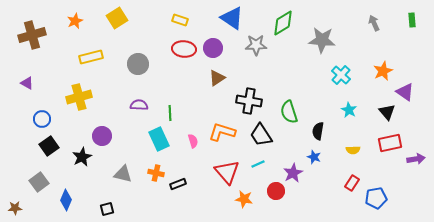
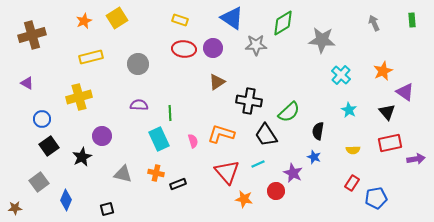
orange star at (75, 21): moved 9 px right
brown triangle at (217, 78): moved 4 px down
green semicircle at (289, 112): rotated 115 degrees counterclockwise
orange L-shape at (222, 132): moved 1 px left, 2 px down
black trapezoid at (261, 135): moved 5 px right
purple star at (293, 173): rotated 18 degrees counterclockwise
